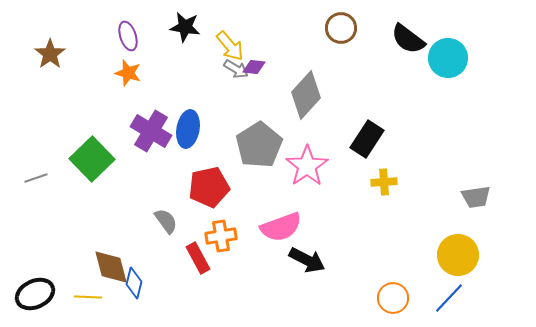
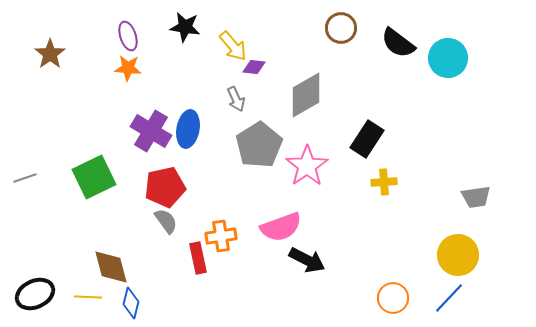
black semicircle: moved 10 px left, 4 px down
yellow arrow: moved 3 px right
gray arrow: moved 30 px down; rotated 35 degrees clockwise
orange star: moved 5 px up; rotated 12 degrees counterclockwise
gray diamond: rotated 18 degrees clockwise
green square: moved 2 px right, 18 px down; rotated 18 degrees clockwise
gray line: moved 11 px left
red pentagon: moved 44 px left
red rectangle: rotated 16 degrees clockwise
blue diamond: moved 3 px left, 20 px down
